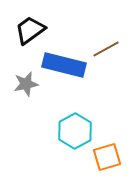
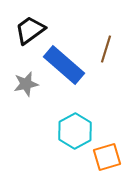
brown line: rotated 44 degrees counterclockwise
blue rectangle: rotated 27 degrees clockwise
